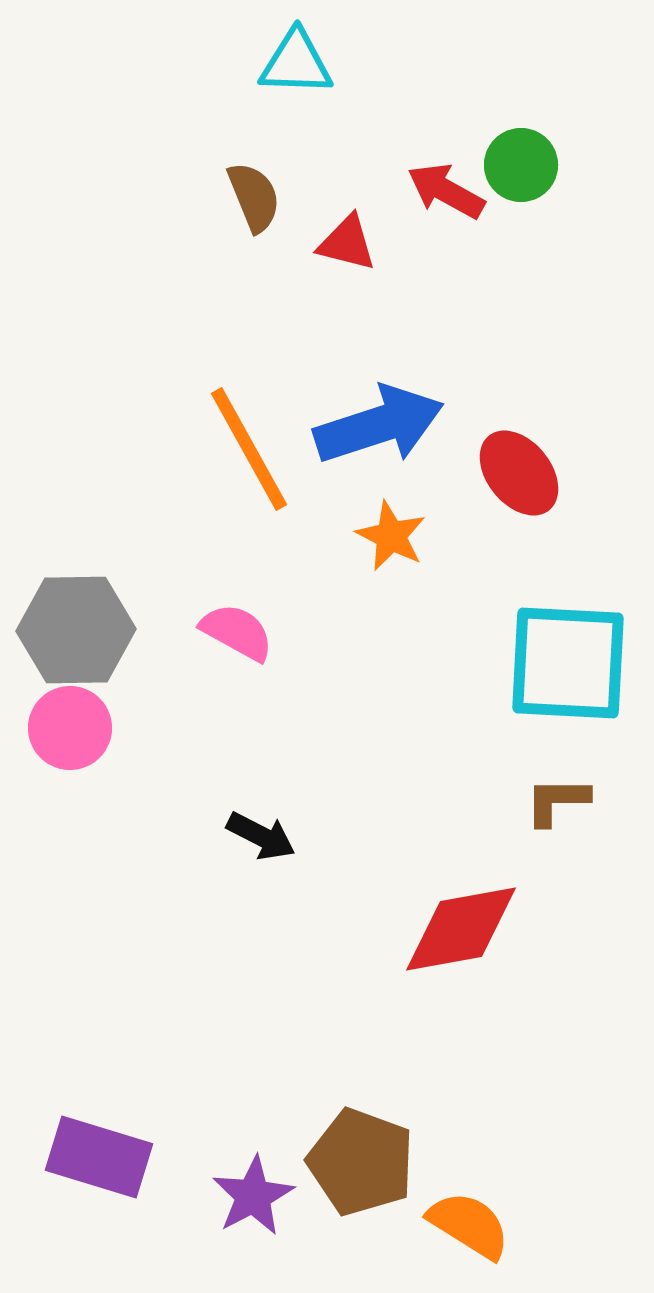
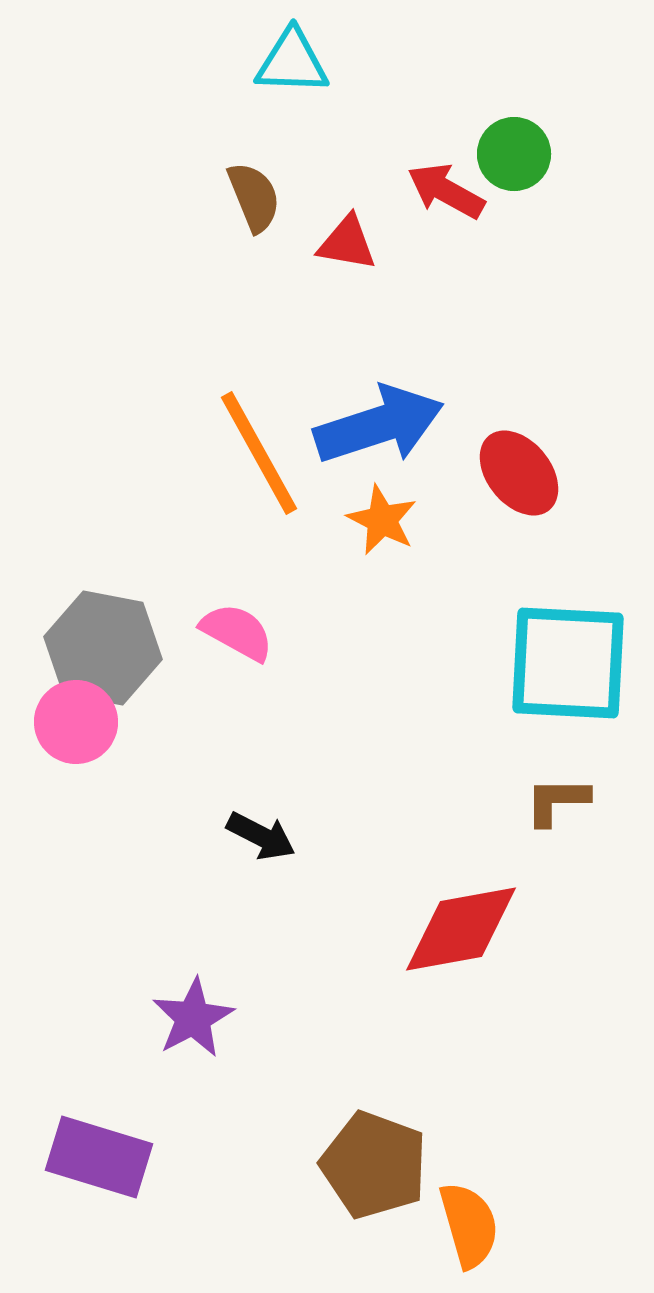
cyan triangle: moved 4 px left, 1 px up
green circle: moved 7 px left, 11 px up
red triangle: rotated 4 degrees counterclockwise
orange line: moved 10 px right, 4 px down
orange star: moved 9 px left, 16 px up
gray hexagon: moved 27 px right, 18 px down; rotated 12 degrees clockwise
pink circle: moved 6 px right, 6 px up
brown pentagon: moved 13 px right, 3 px down
purple star: moved 60 px left, 178 px up
orange semicircle: rotated 42 degrees clockwise
